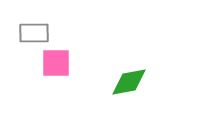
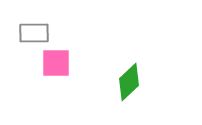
green diamond: rotated 33 degrees counterclockwise
